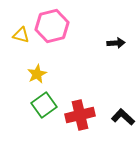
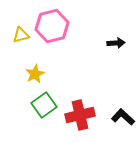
yellow triangle: rotated 30 degrees counterclockwise
yellow star: moved 2 px left
